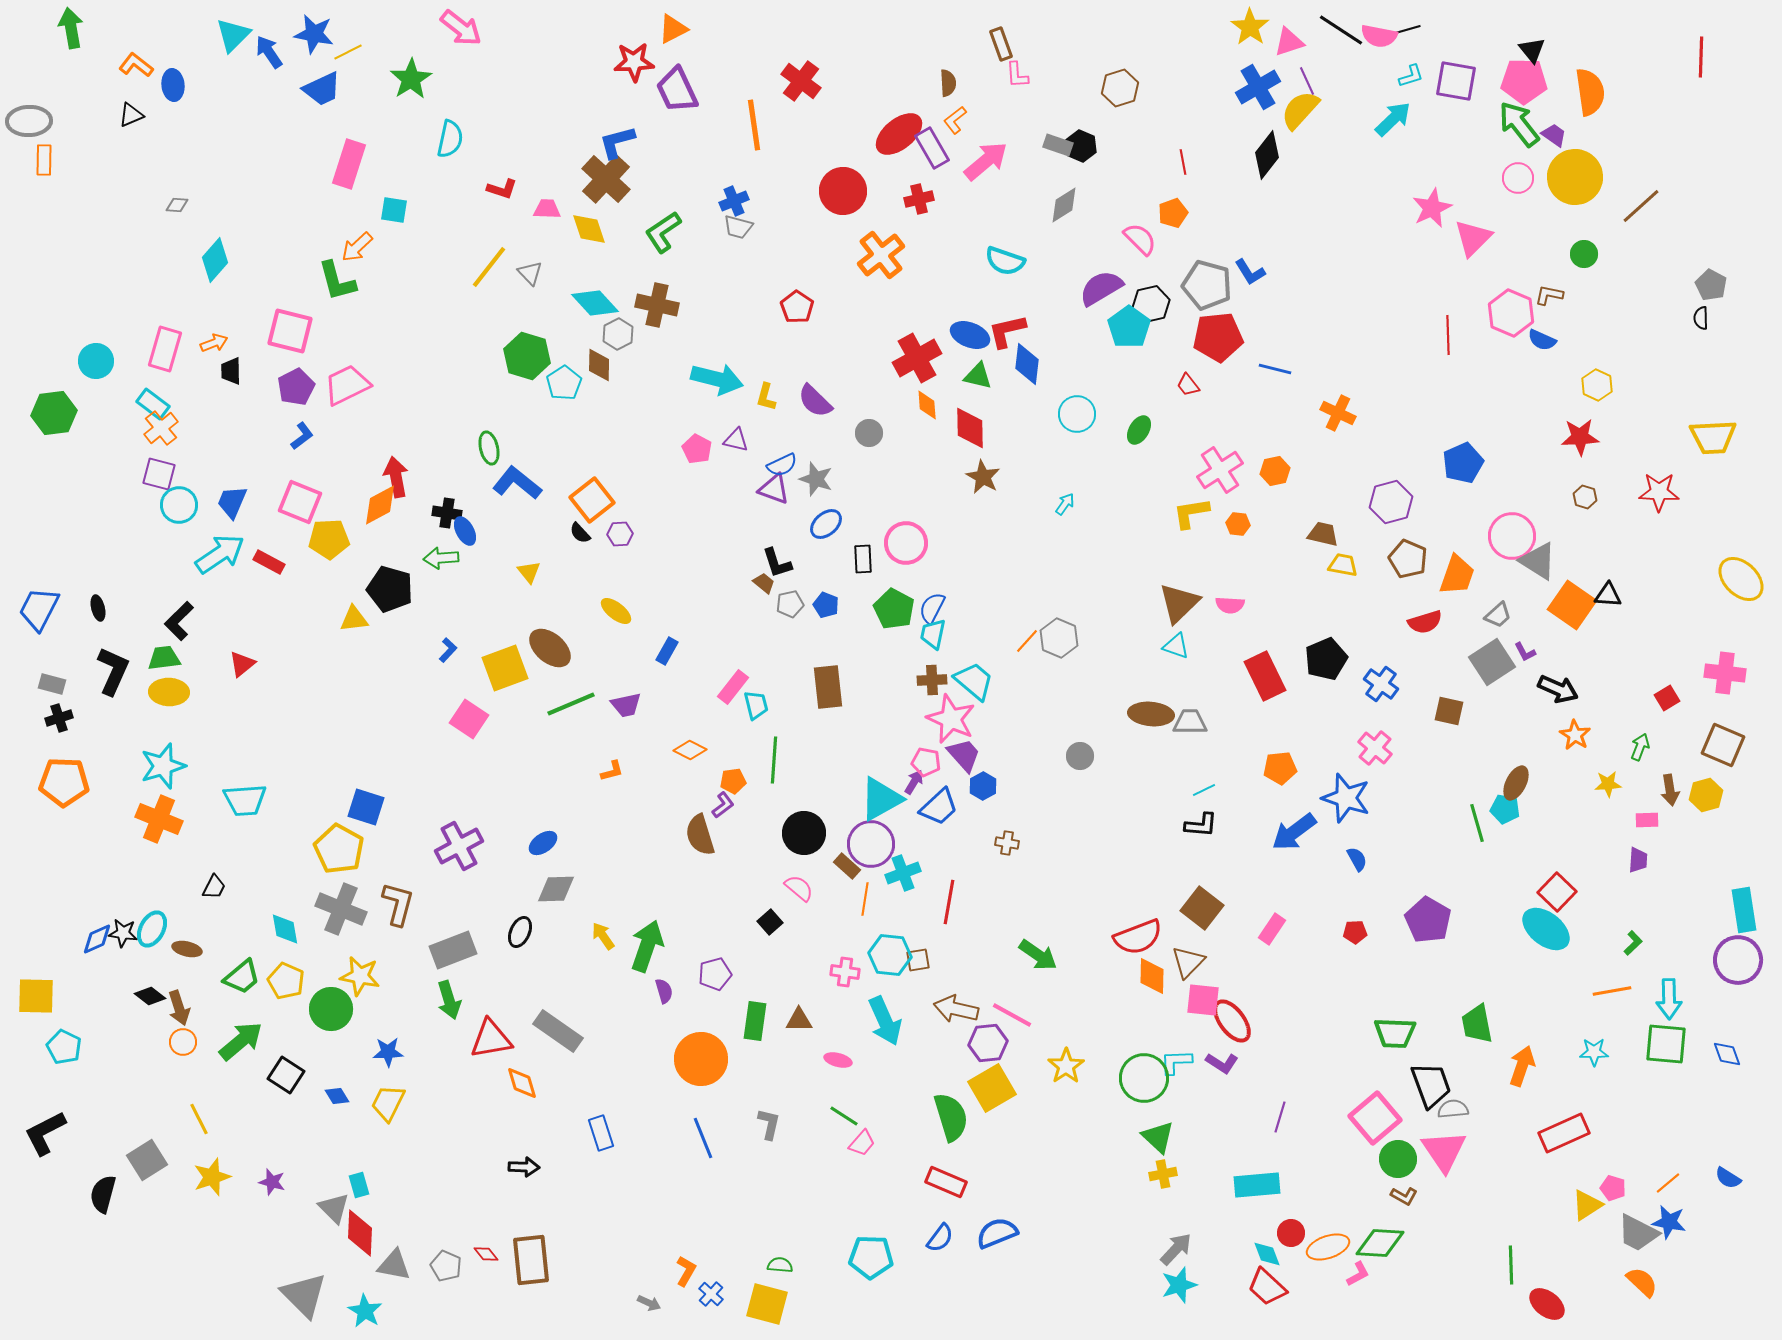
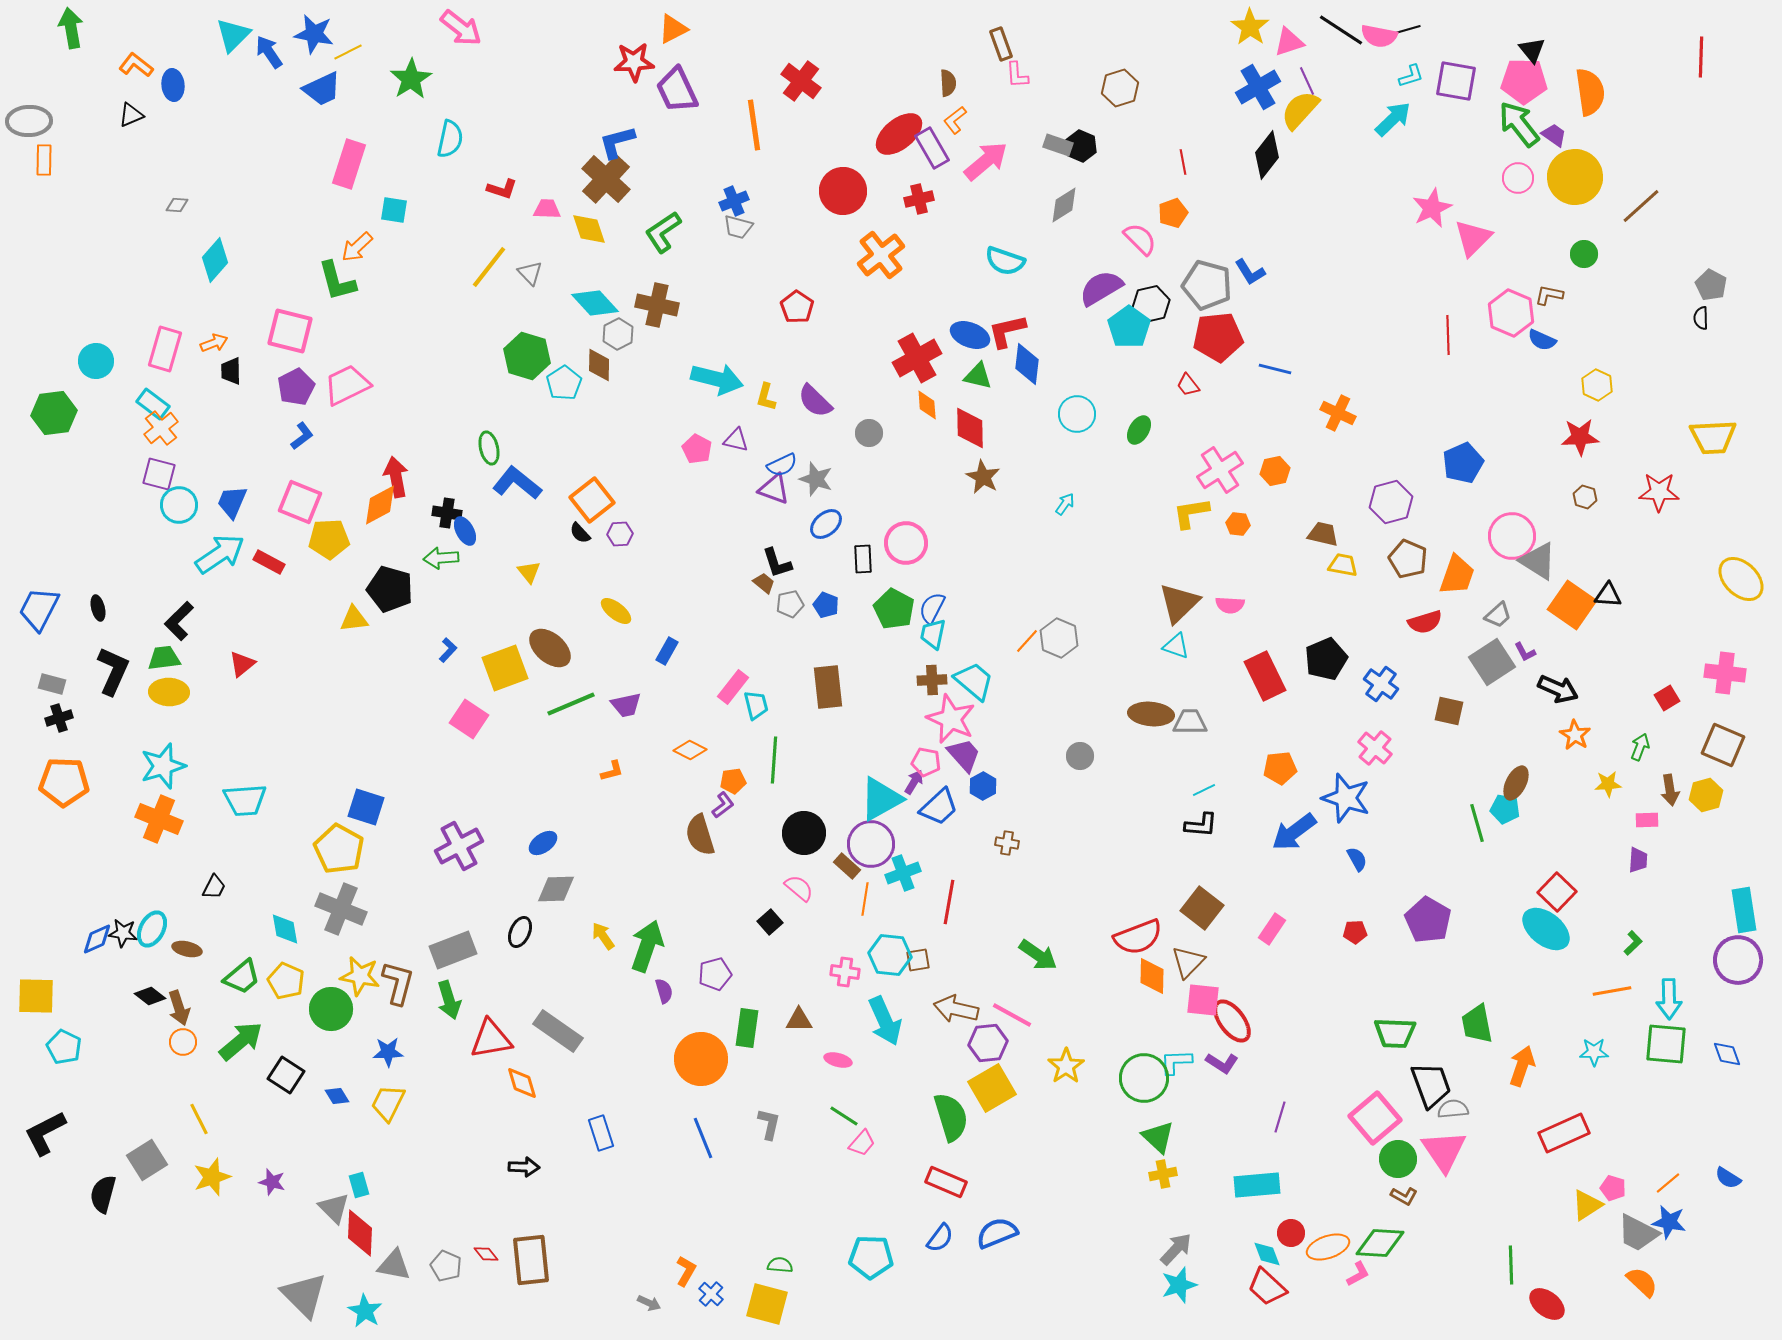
brown L-shape at (398, 904): moved 79 px down
green rectangle at (755, 1021): moved 8 px left, 7 px down
